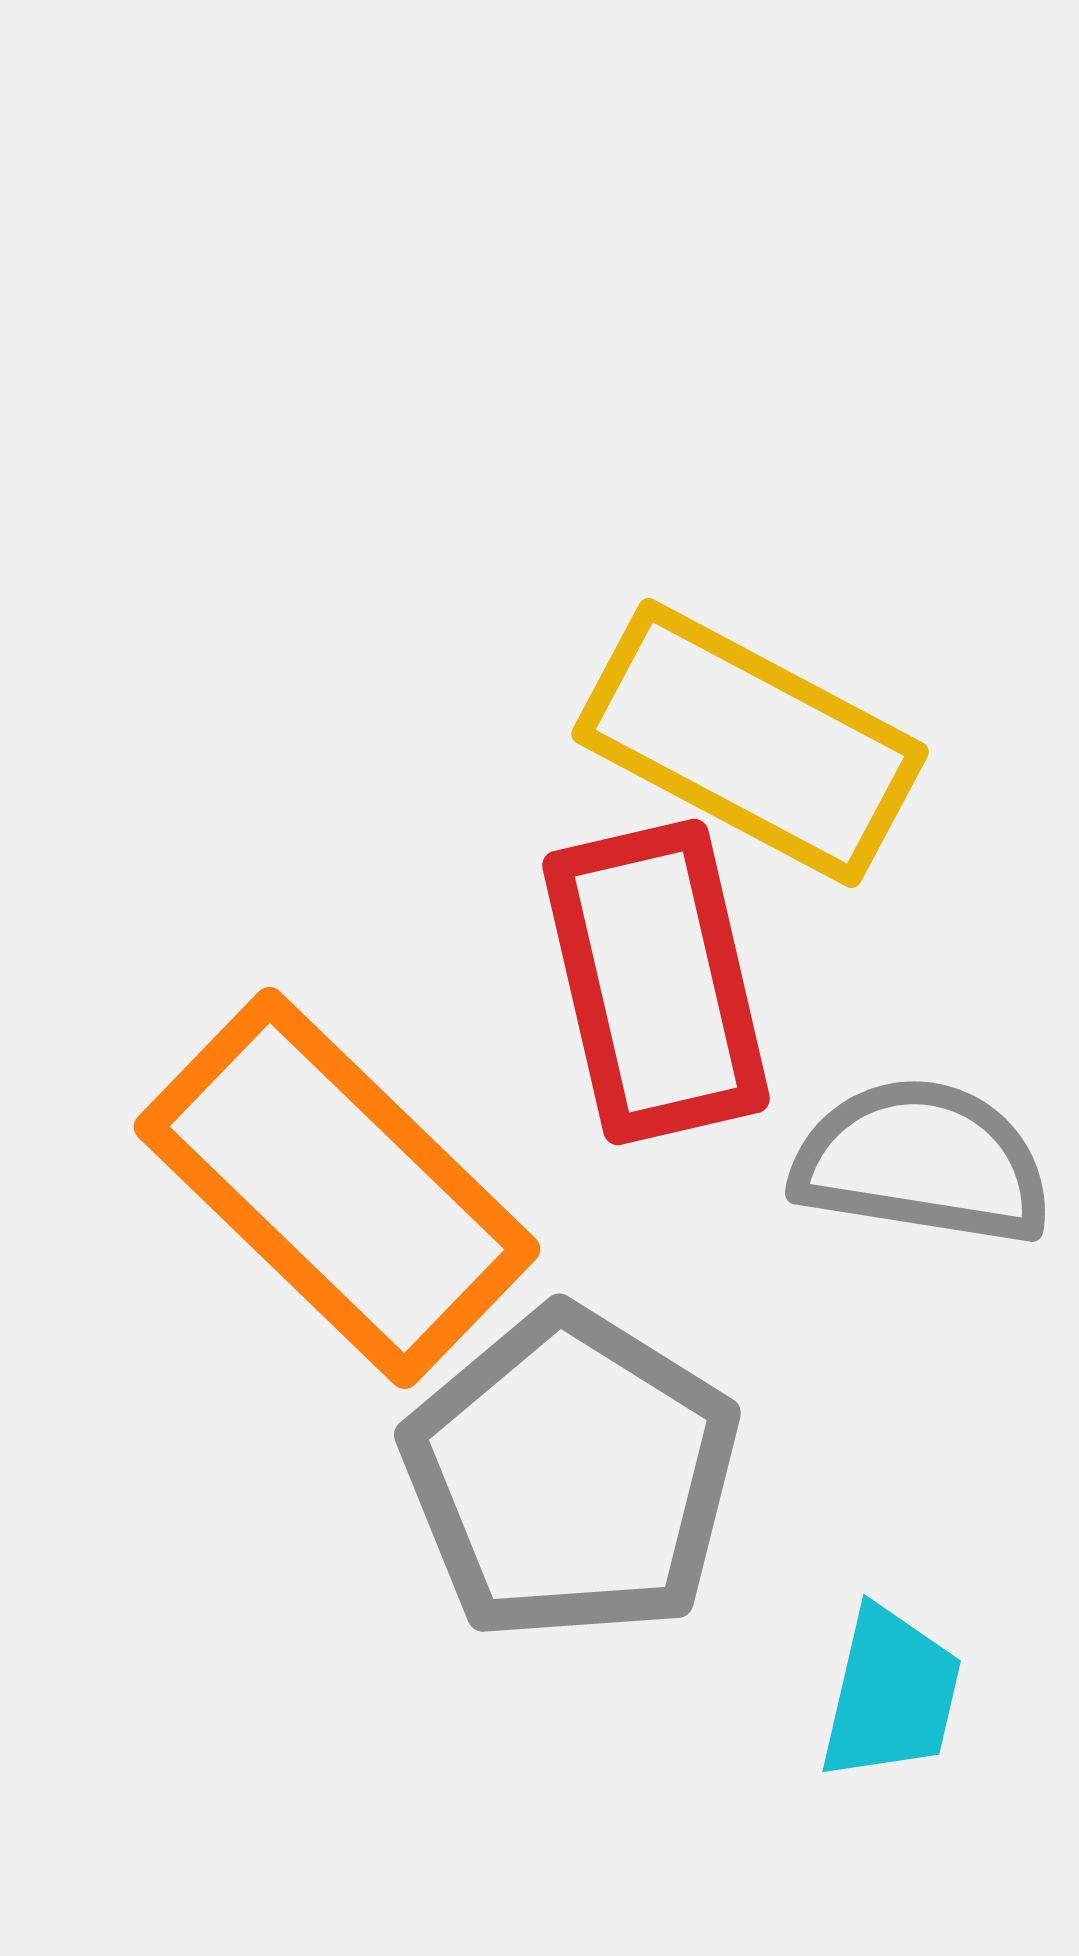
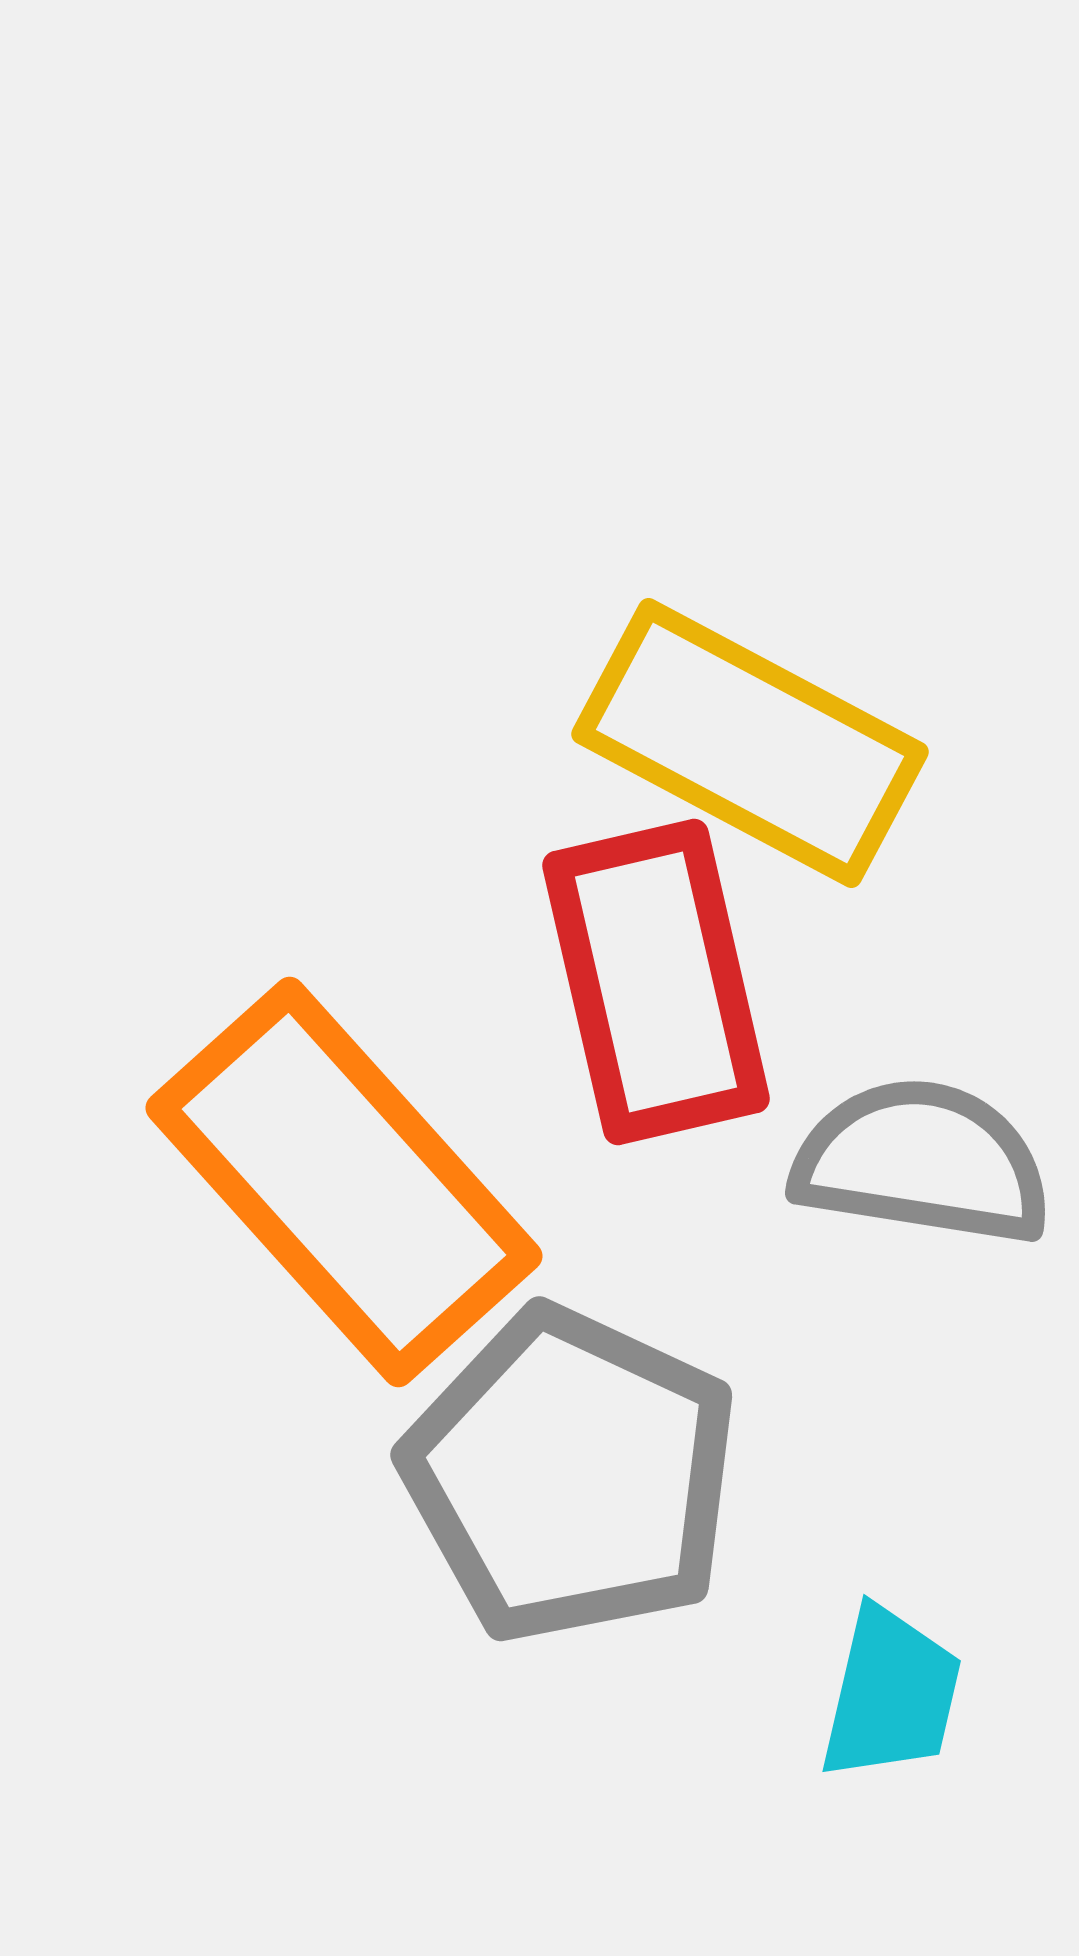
orange rectangle: moved 7 px right, 6 px up; rotated 4 degrees clockwise
gray pentagon: rotated 7 degrees counterclockwise
